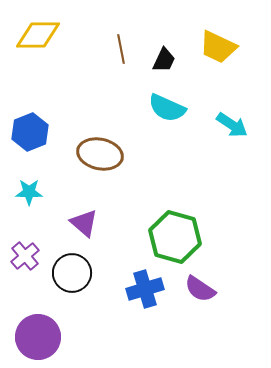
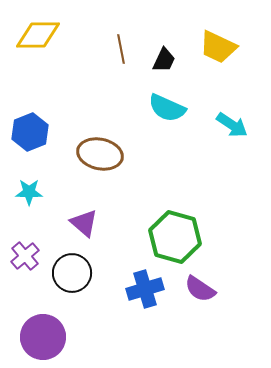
purple circle: moved 5 px right
